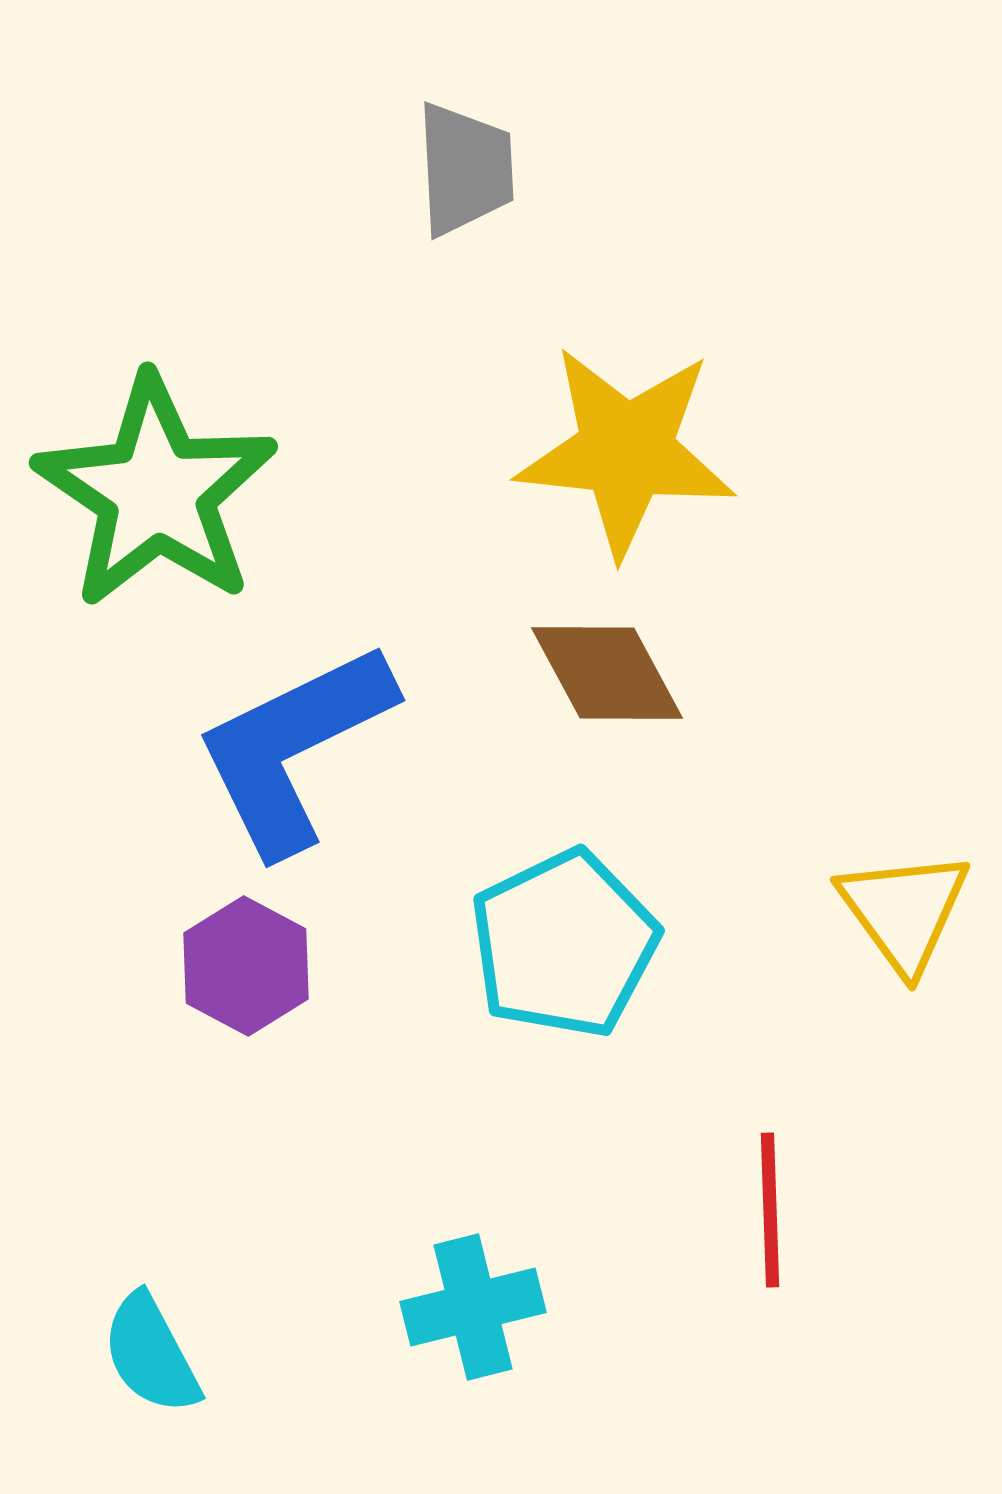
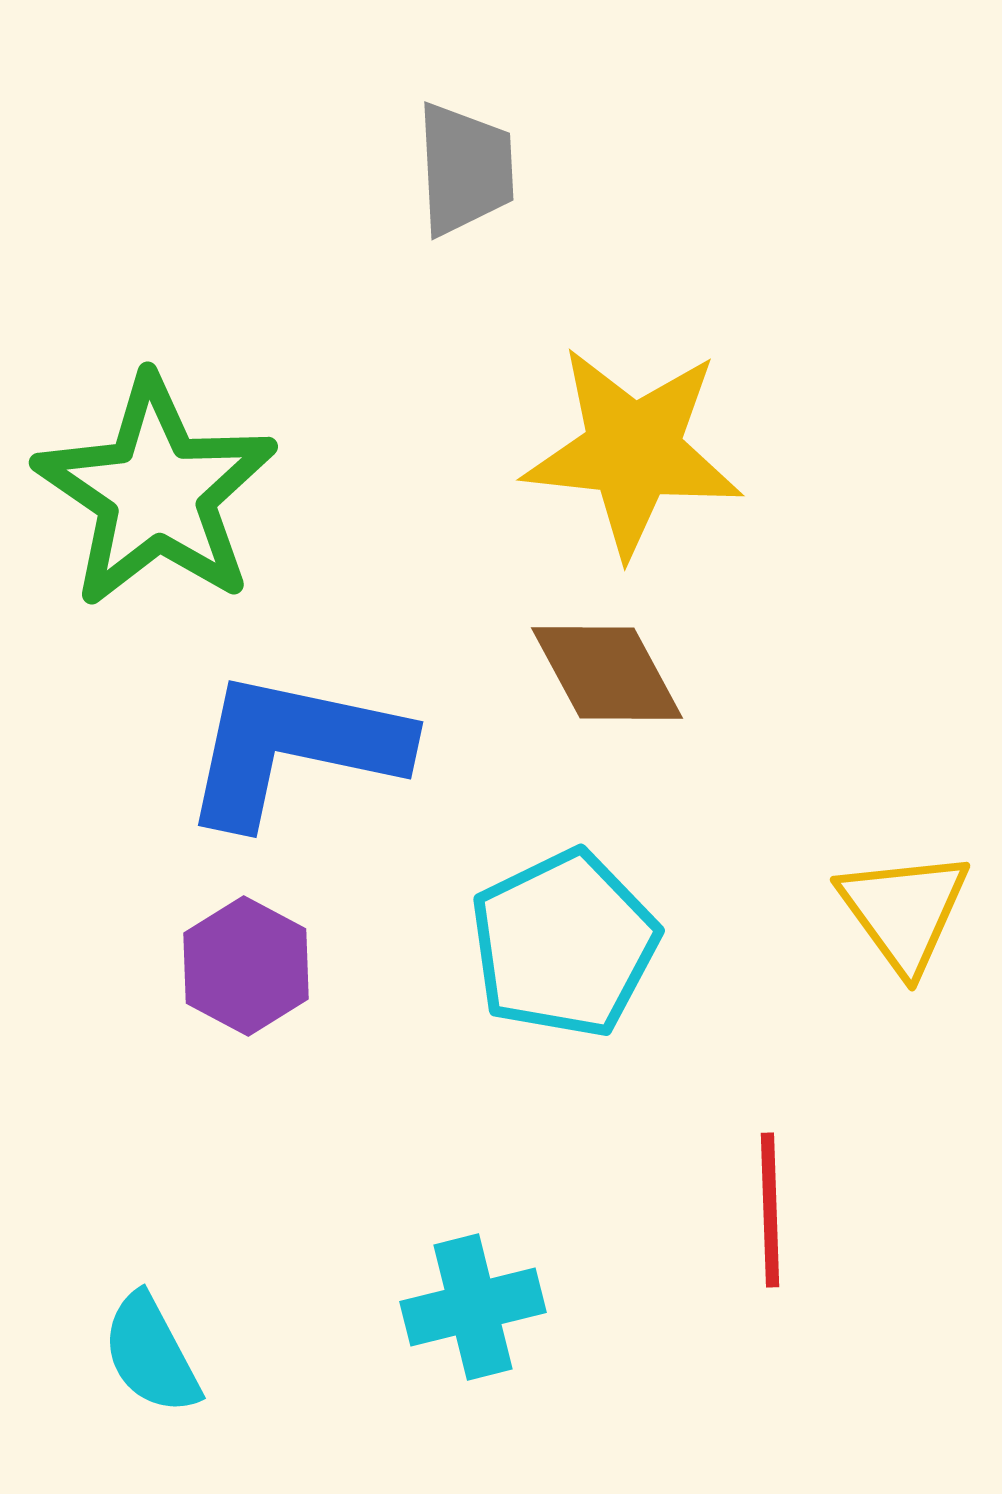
yellow star: moved 7 px right
blue L-shape: rotated 38 degrees clockwise
